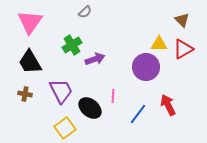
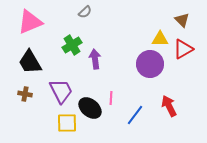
pink triangle: rotated 32 degrees clockwise
yellow triangle: moved 1 px right, 5 px up
purple arrow: rotated 78 degrees counterclockwise
purple circle: moved 4 px right, 3 px up
pink line: moved 2 px left, 2 px down
red arrow: moved 1 px right, 1 px down
blue line: moved 3 px left, 1 px down
yellow square: moved 2 px right, 5 px up; rotated 35 degrees clockwise
